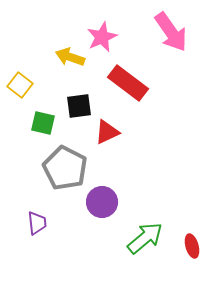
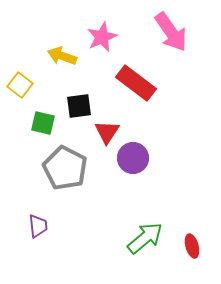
yellow arrow: moved 8 px left, 1 px up
red rectangle: moved 8 px right
red triangle: rotated 32 degrees counterclockwise
purple circle: moved 31 px right, 44 px up
purple trapezoid: moved 1 px right, 3 px down
